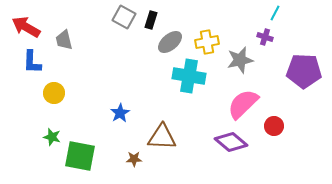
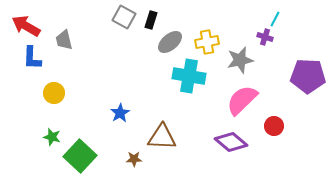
cyan line: moved 6 px down
red arrow: moved 1 px up
blue L-shape: moved 4 px up
purple pentagon: moved 4 px right, 5 px down
pink semicircle: moved 1 px left, 4 px up
green square: rotated 32 degrees clockwise
